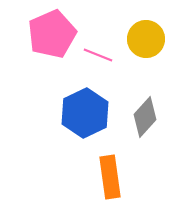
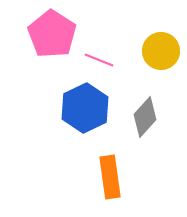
pink pentagon: rotated 15 degrees counterclockwise
yellow circle: moved 15 px right, 12 px down
pink line: moved 1 px right, 5 px down
blue hexagon: moved 5 px up
